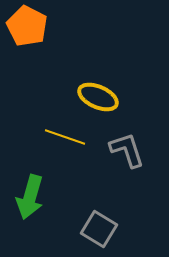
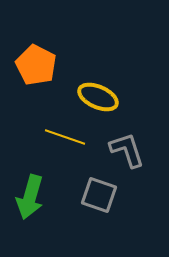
orange pentagon: moved 9 px right, 39 px down
gray square: moved 34 px up; rotated 12 degrees counterclockwise
